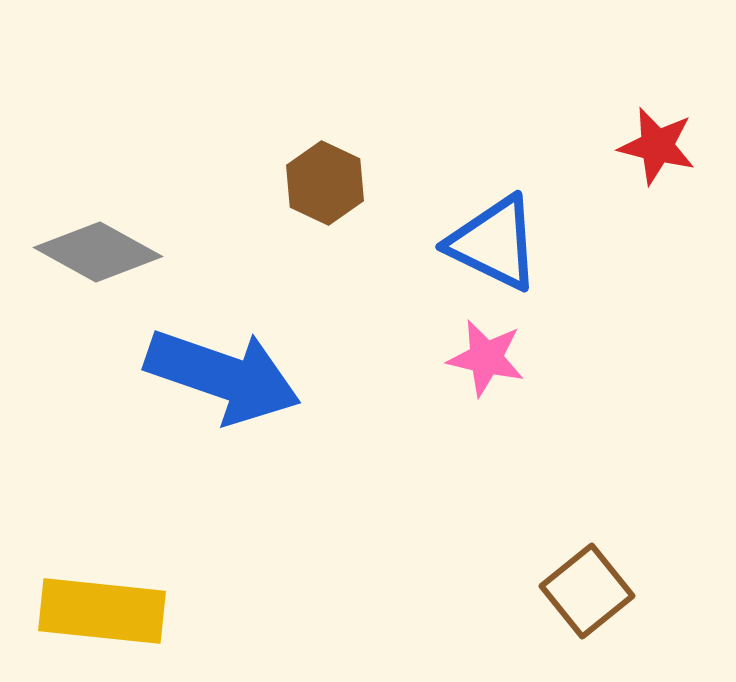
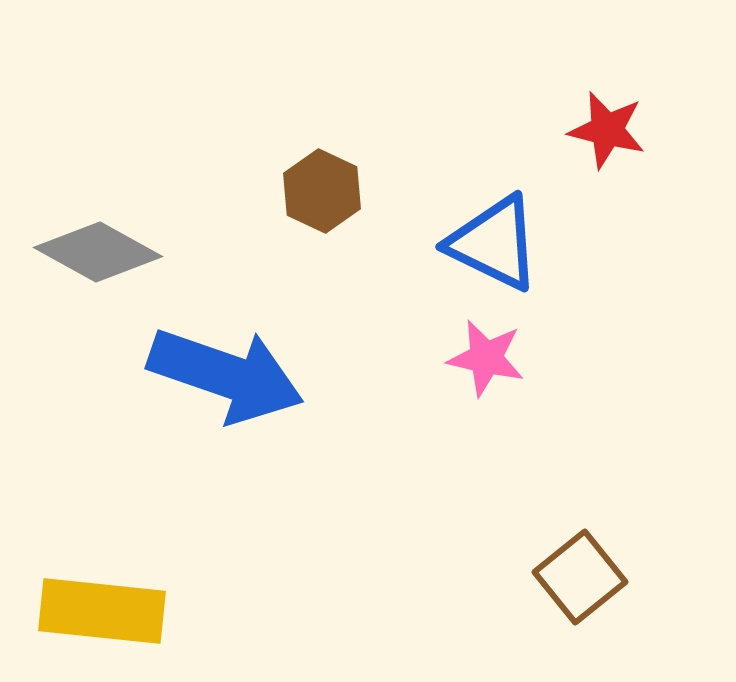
red star: moved 50 px left, 16 px up
brown hexagon: moved 3 px left, 8 px down
blue arrow: moved 3 px right, 1 px up
brown square: moved 7 px left, 14 px up
